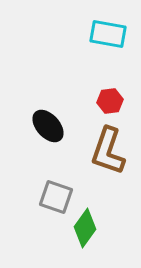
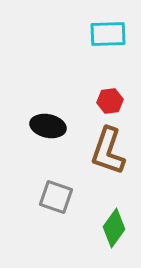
cyan rectangle: rotated 12 degrees counterclockwise
black ellipse: rotated 36 degrees counterclockwise
green diamond: moved 29 px right
